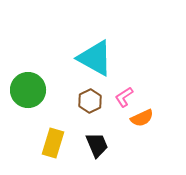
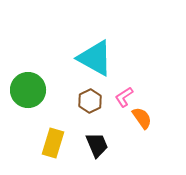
orange semicircle: rotated 100 degrees counterclockwise
